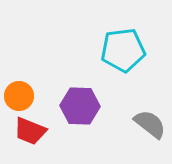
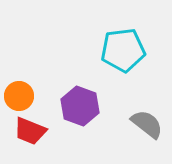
purple hexagon: rotated 18 degrees clockwise
gray semicircle: moved 3 px left
